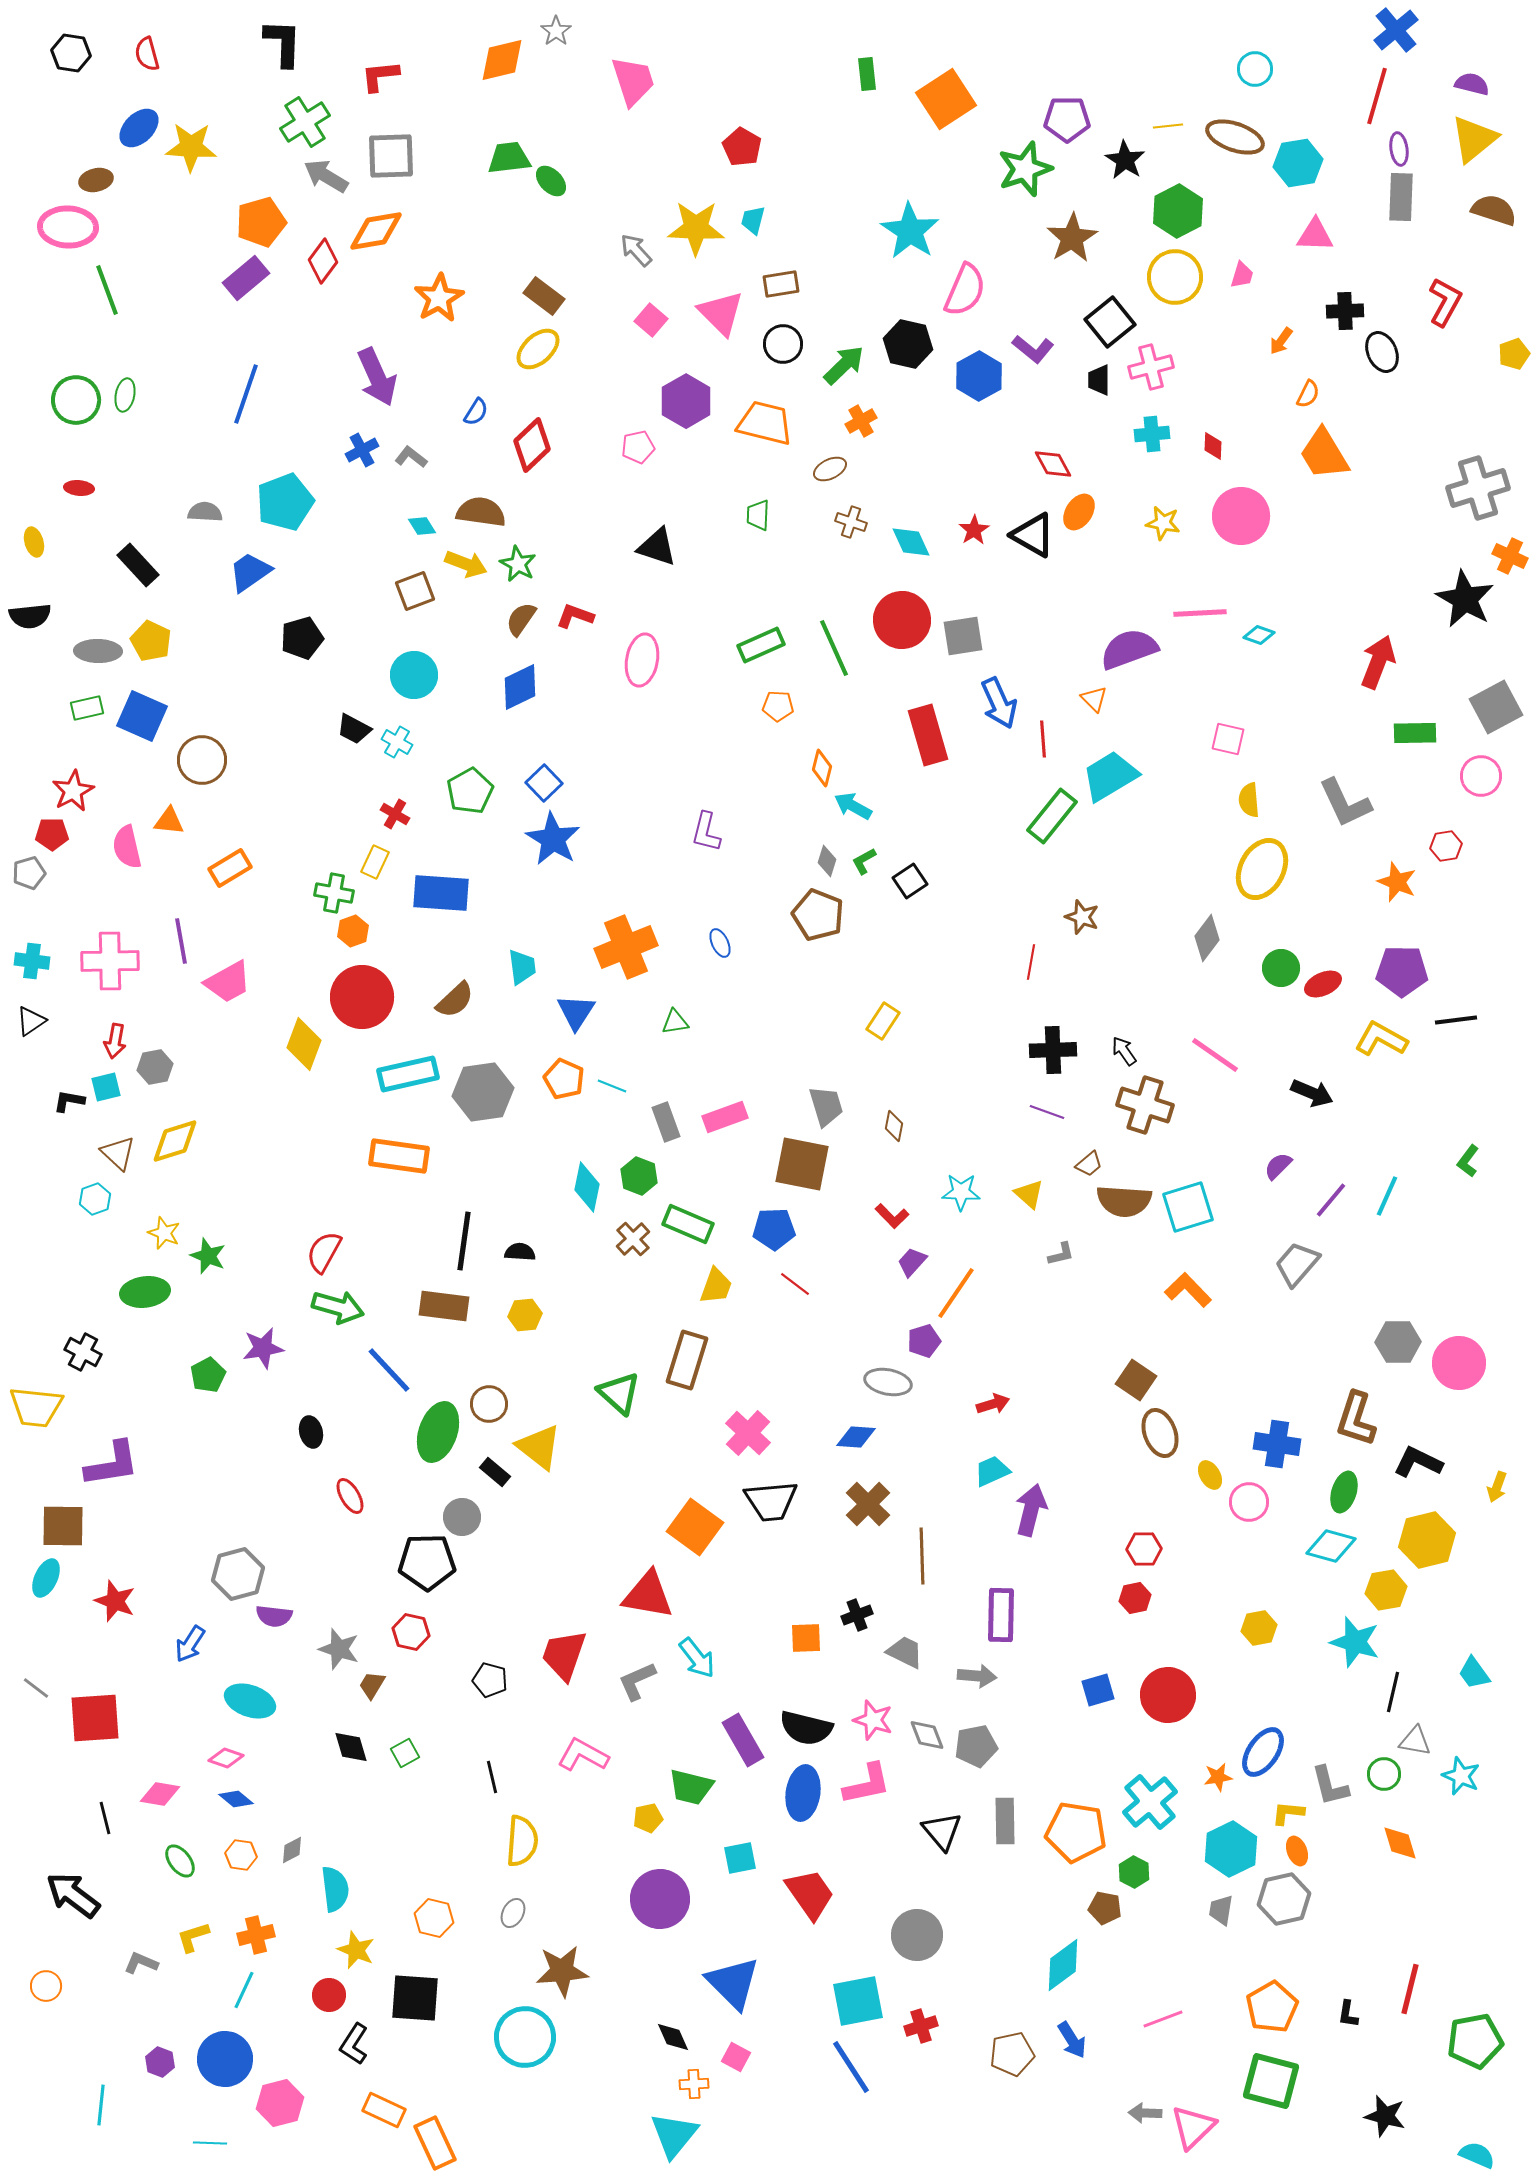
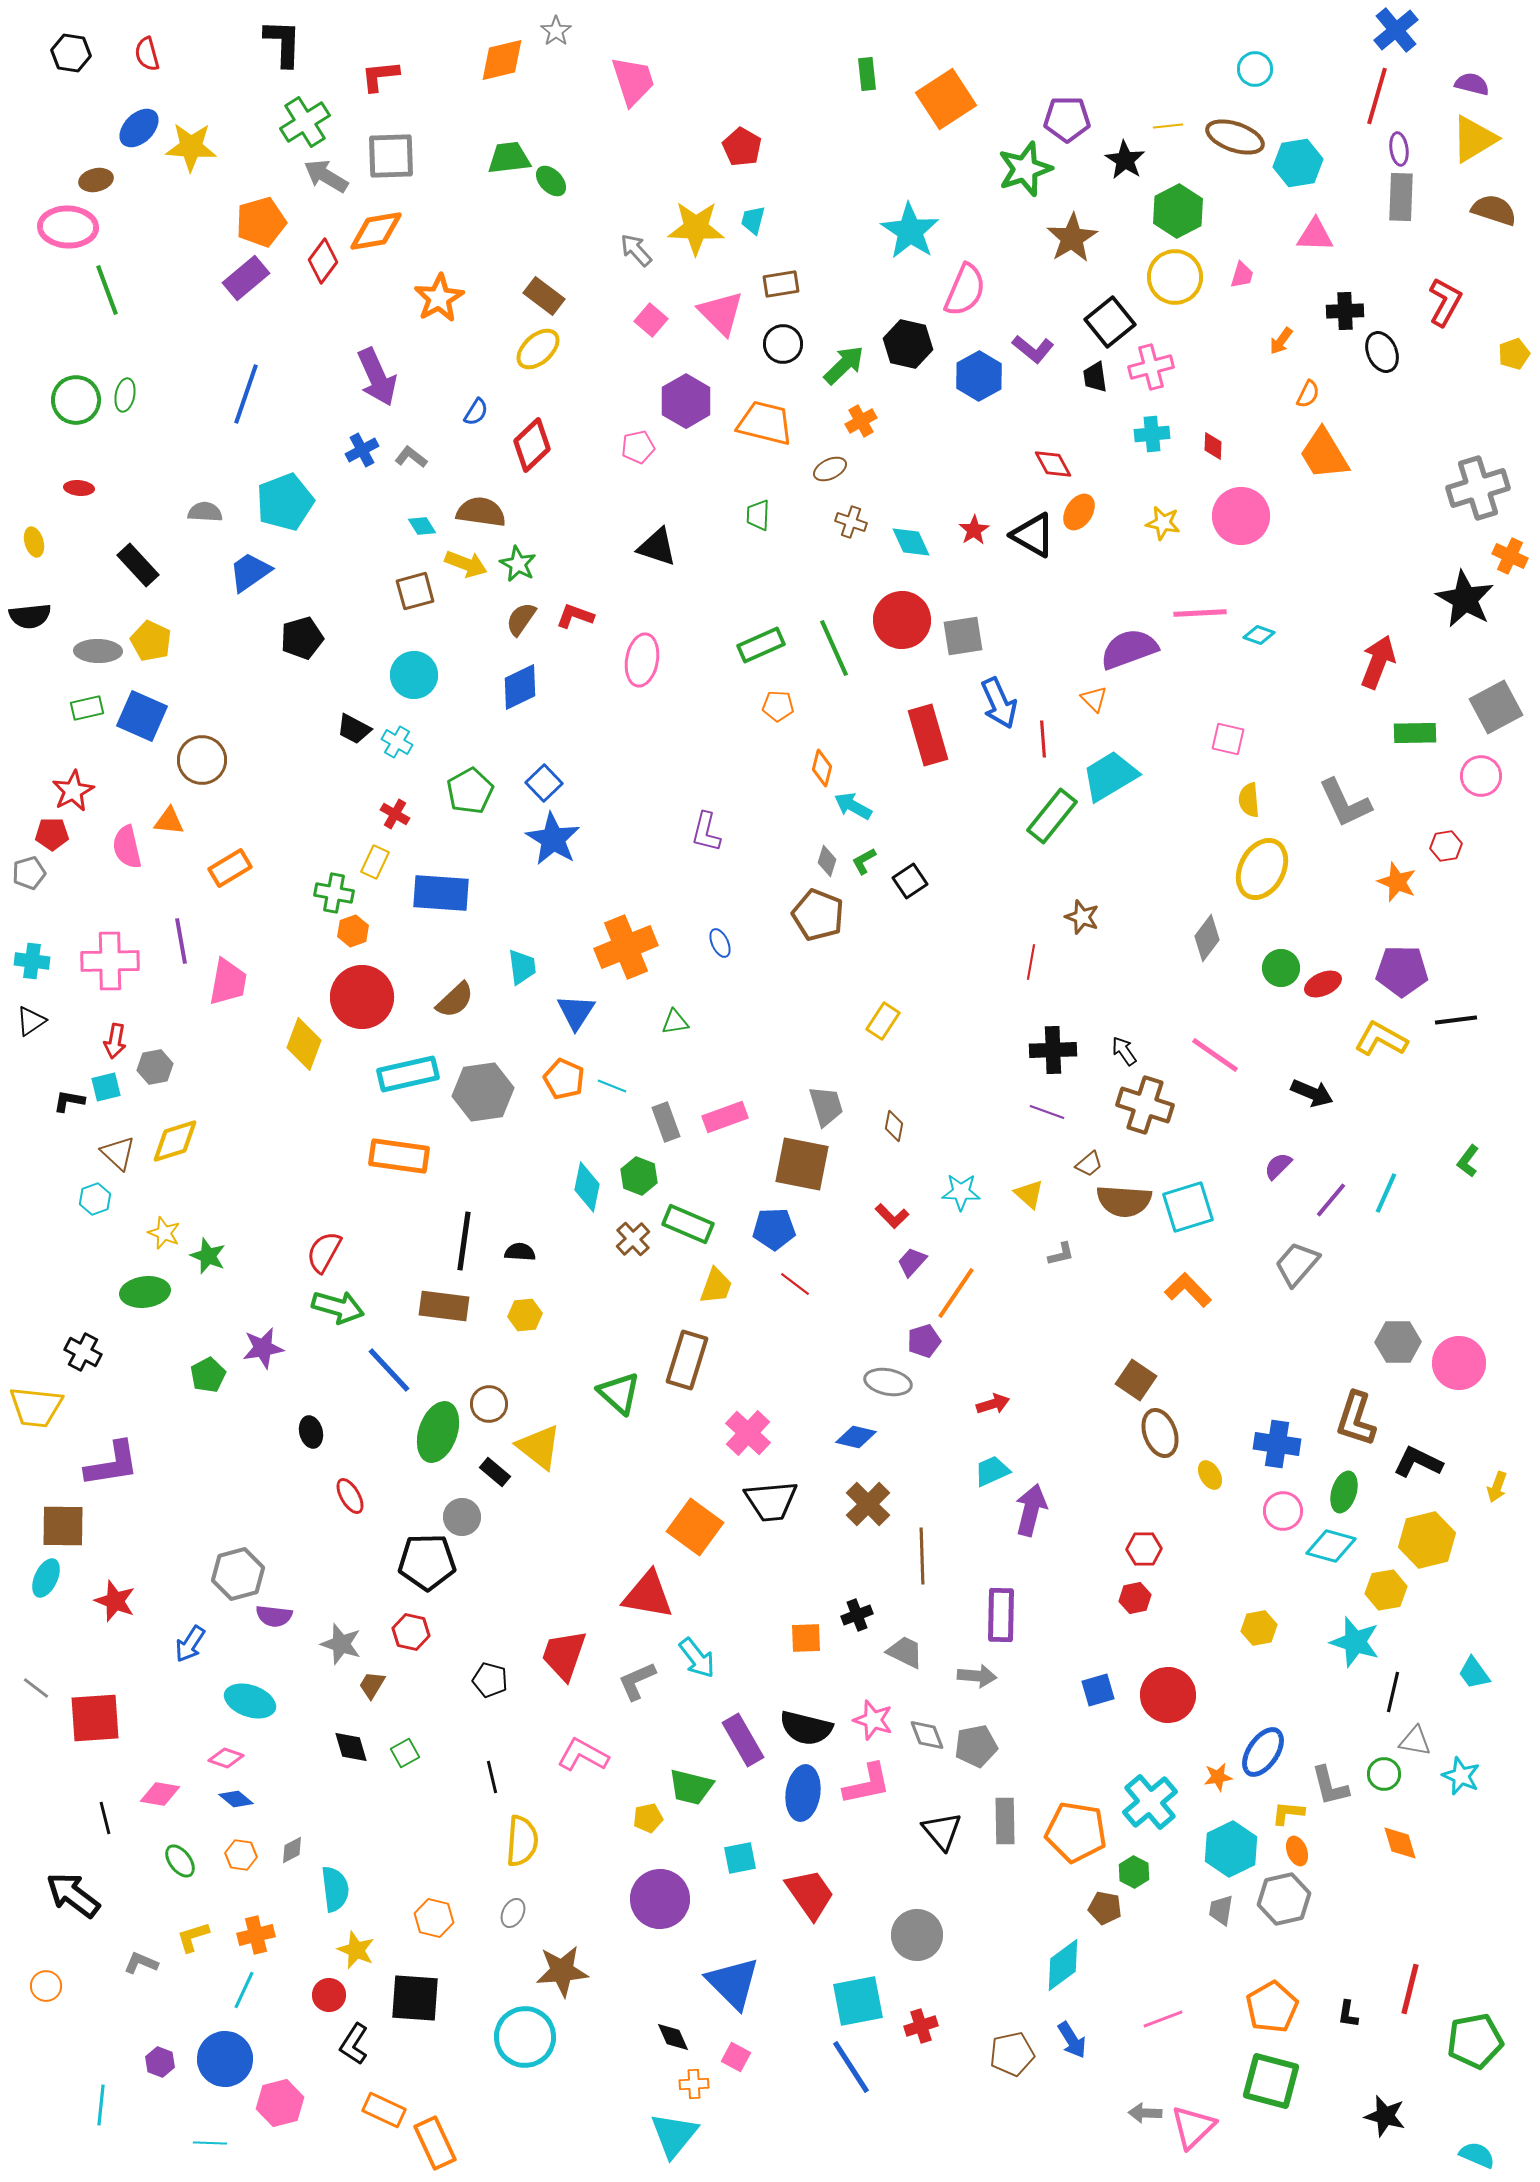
yellow triangle at (1474, 139): rotated 8 degrees clockwise
black trapezoid at (1099, 380): moved 4 px left, 3 px up; rotated 8 degrees counterclockwise
brown square at (415, 591): rotated 6 degrees clockwise
pink trapezoid at (228, 982): rotated 51 degrees counterclockwise
cyan line at (1387, 1196): moved 1 px left, 3 px up
blue diamond at (856, 1437): rotated 9 degrees clockwise
pink circle at (1249, 1502): moved 34 px right, 9 px down
gray star at (339, 1649): moved 2 px right, 5 px up
